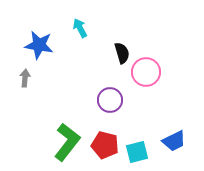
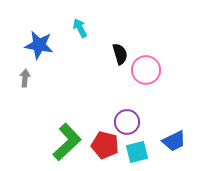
black semicircle: moved 2 px left, 1 px down
pink circle: moved 2 px up
purple circle: moved 17 px right, 22 px down
green L-shape: rotated 9 degrees clockwise
